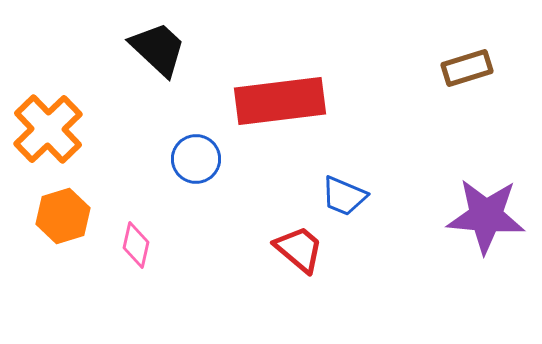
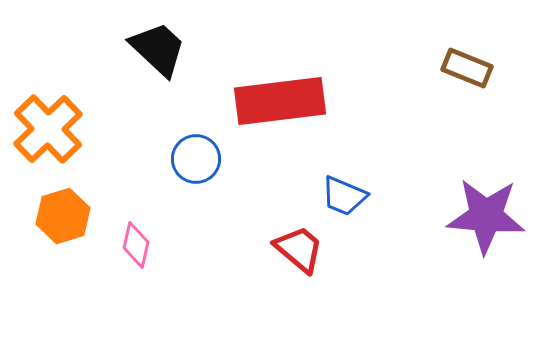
brown rectangle: rotated 39 degrees clockwise
